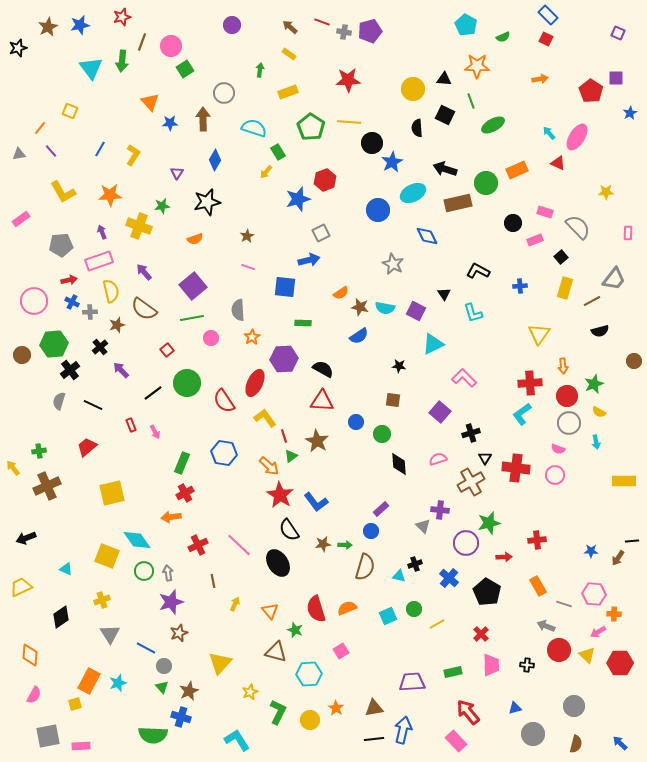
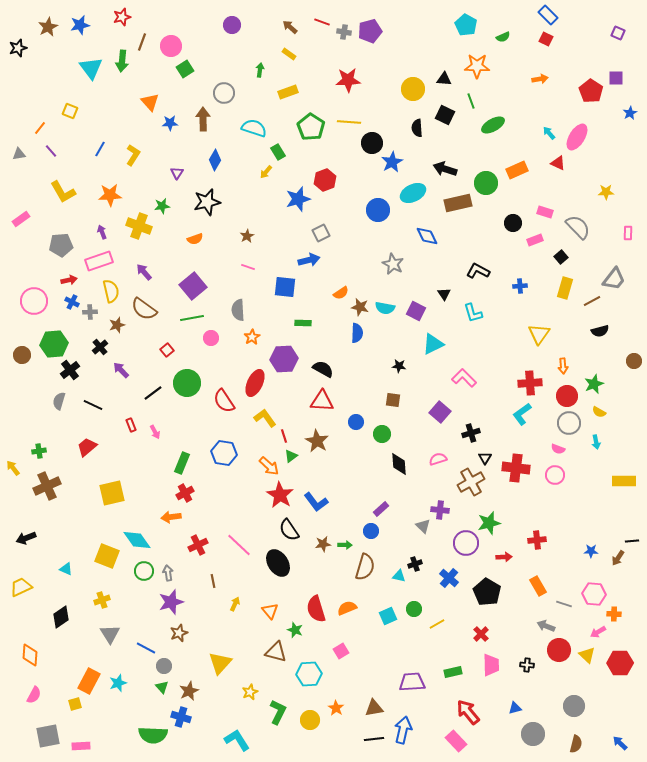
blue semicircle at (359, 336): moved 2 px left, 3 px up; rotated 54 degrees counterclockwise
